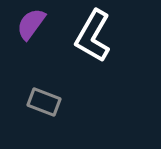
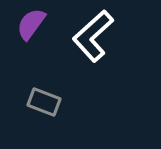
white L-shape: rotated 18 degrees clockwise
